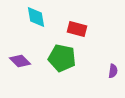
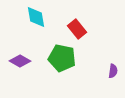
red rectangle: rotated 36 degrees clockwise
purple diamond: rotated 15 degrees counterclockwise
